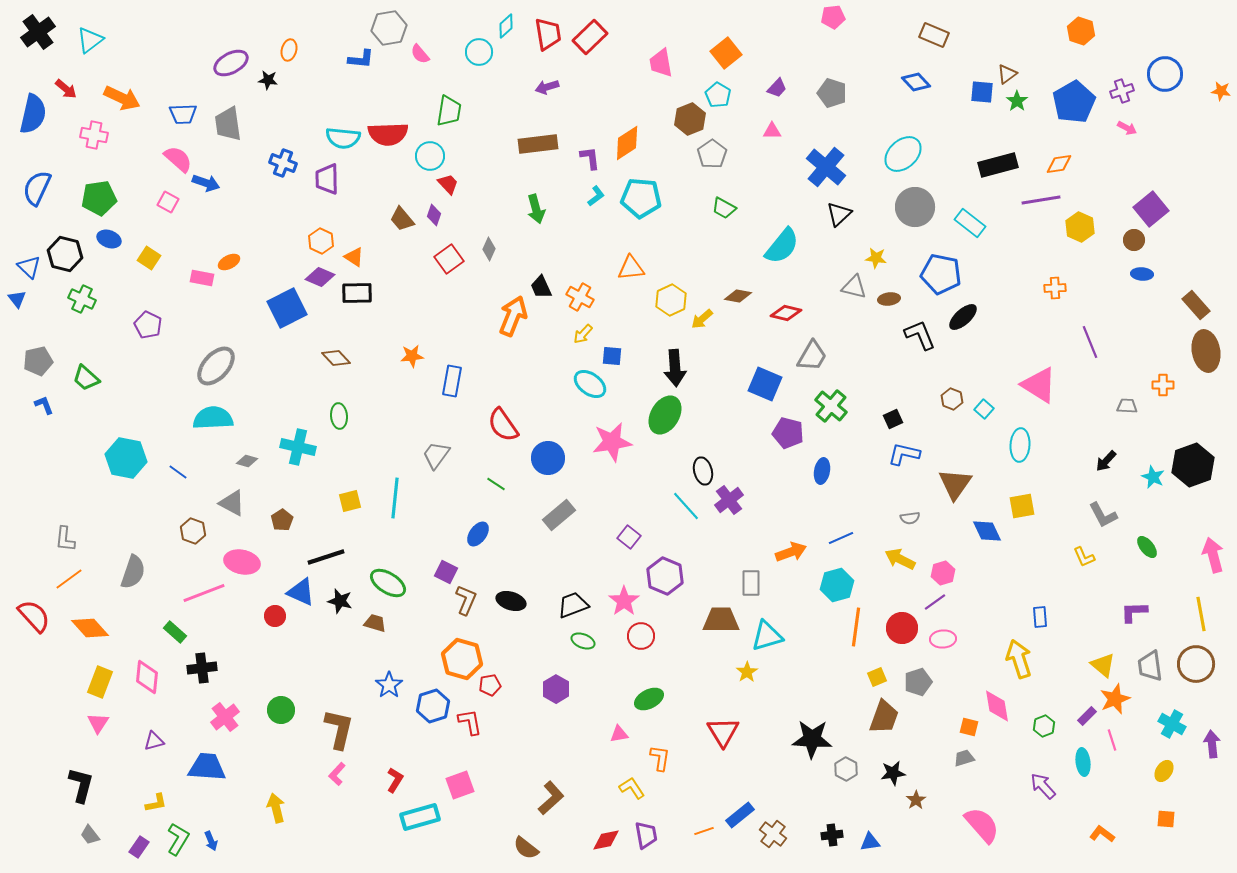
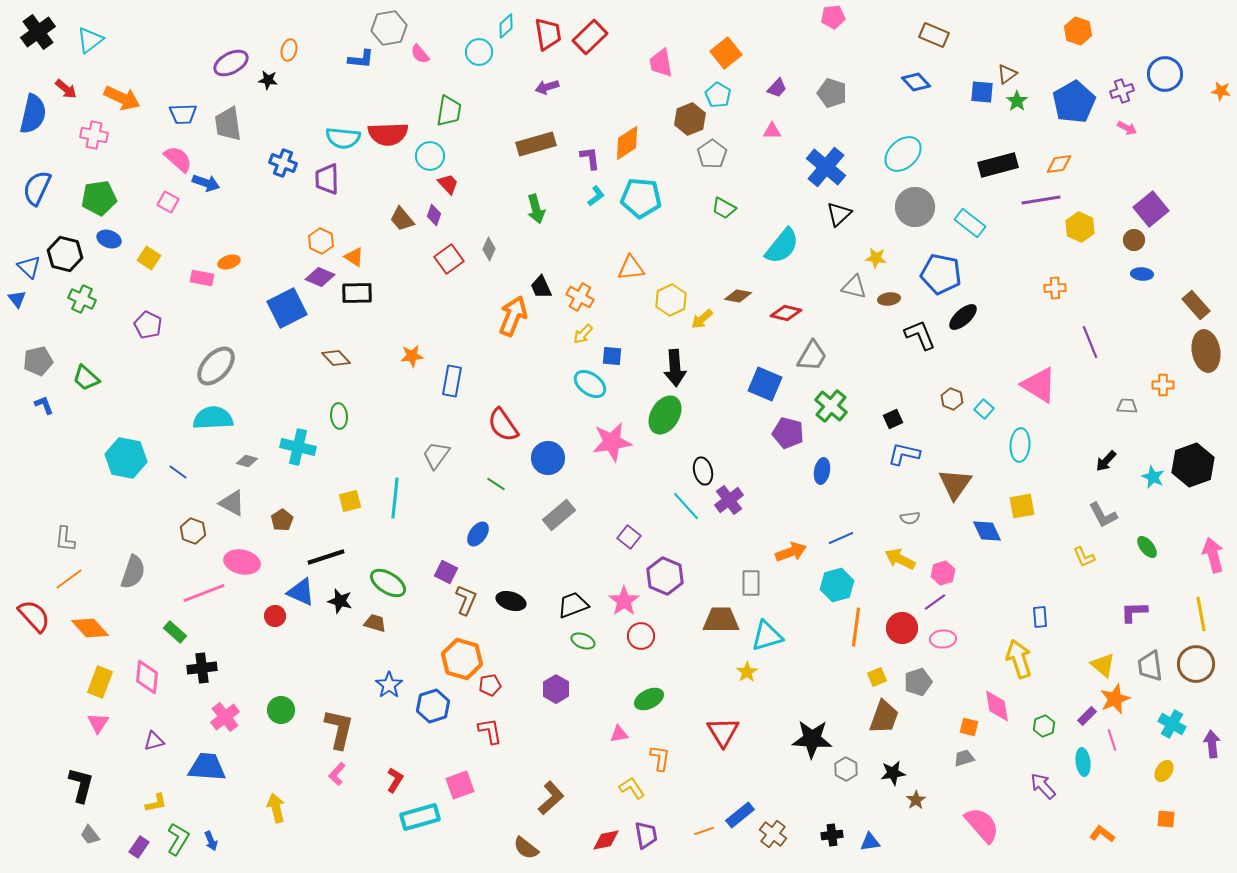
orange hexagon at (1081, 31): moved 3 px left
brown rectangle at (538, 144): moved 2 px left; rotated 9 degrees counterclockwise
orange ellipse at (229, 262): rotated 10 degrees clockwise
red L-shape at (470, 722): moved 20 px right, 9 px down
